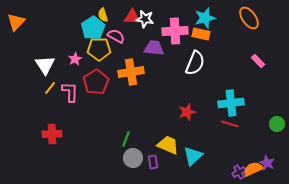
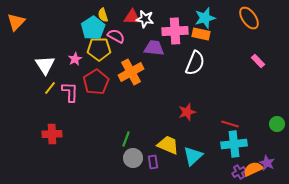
orange cross: rotated 20 degrees counterclockwise
cyan cross: moved 3 px right, 41 px down
